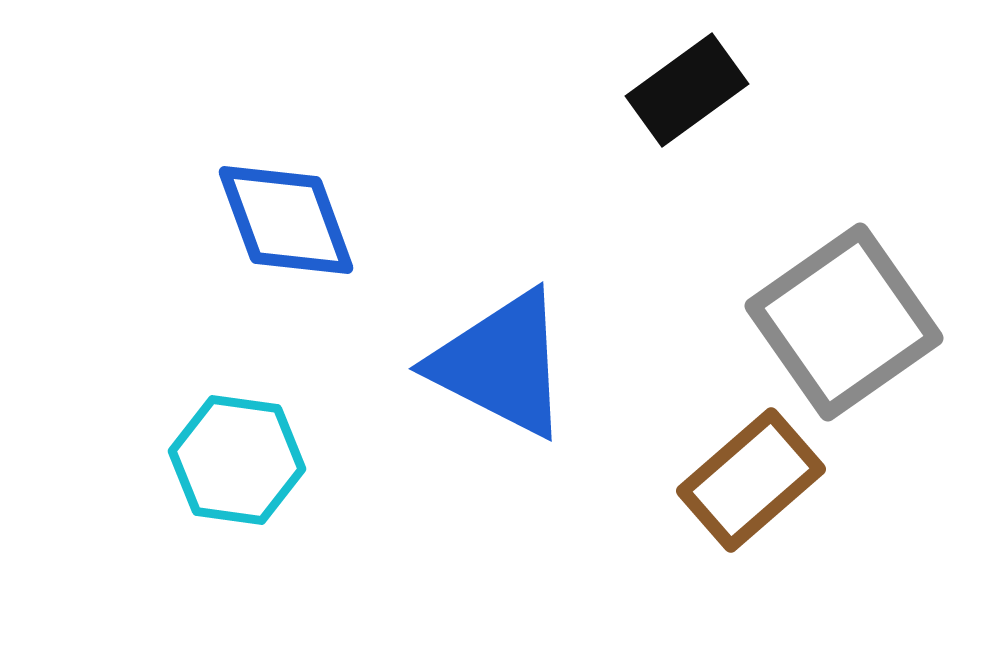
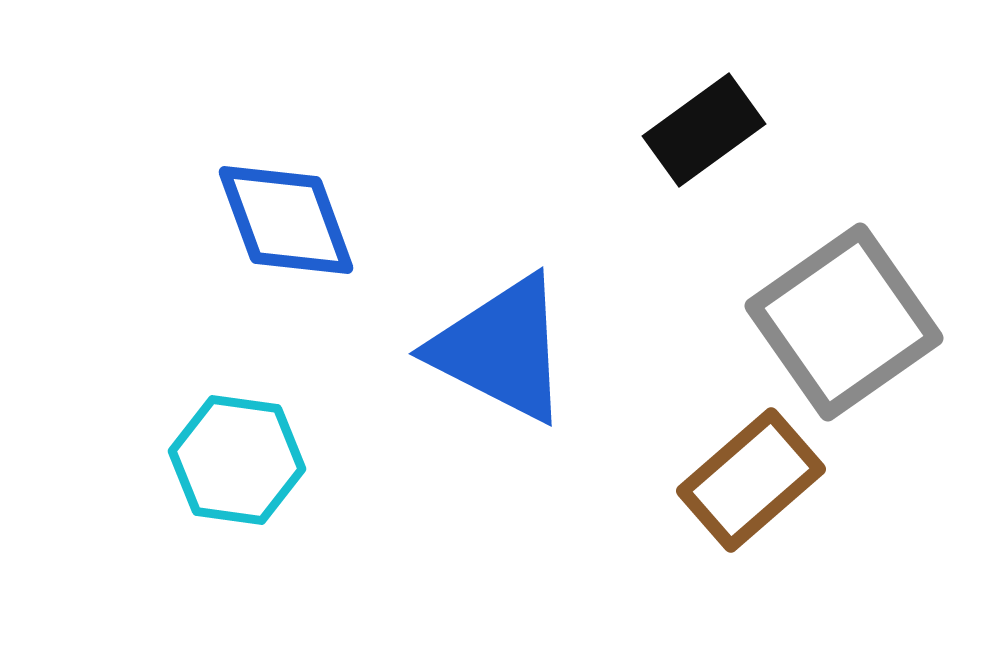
black rectangle: moved 17 px right, 40 px down
blue triangle: moved 15 px up
